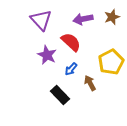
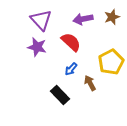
purple star: moved 10 px left, 8 px up; rotated 12 degrees counterclockwise
